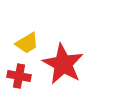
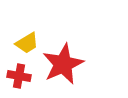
red star: rotated 18 degrees clockwise
